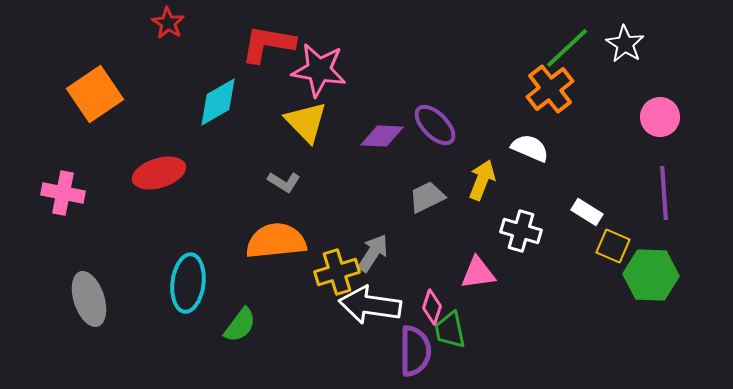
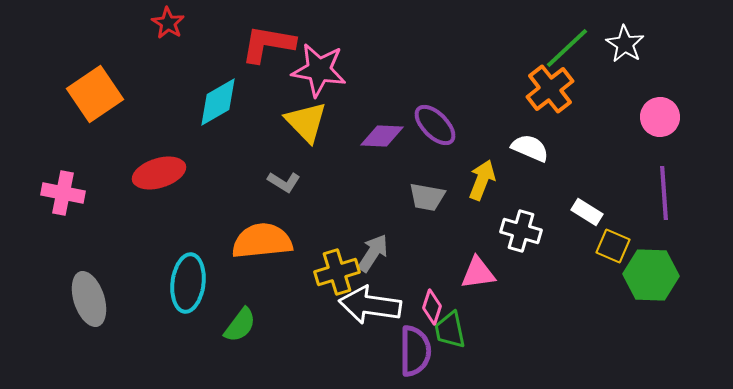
gray trapezoid: rotated 144 degrees counterclockwise
orange semicircle: moved 14 px left
